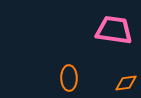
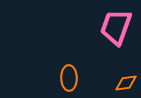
pink trapezoid: moved 2 px right, 3 px up; rotated 78 degrees counterclockwise
